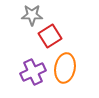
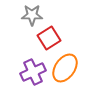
red square: moved 1 px left, 2 px down
orange ellipse: rotated 24 degrees clockwise
